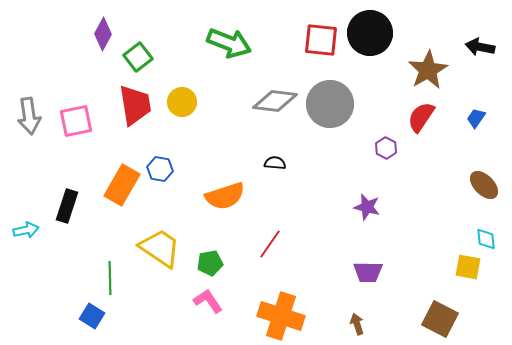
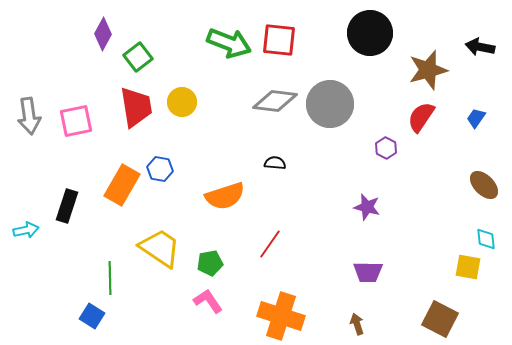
red square: moved 42 px left
brown star: rotated 15 degrees clockwise
red trapezoid: moved 1 px right, 2 px down
